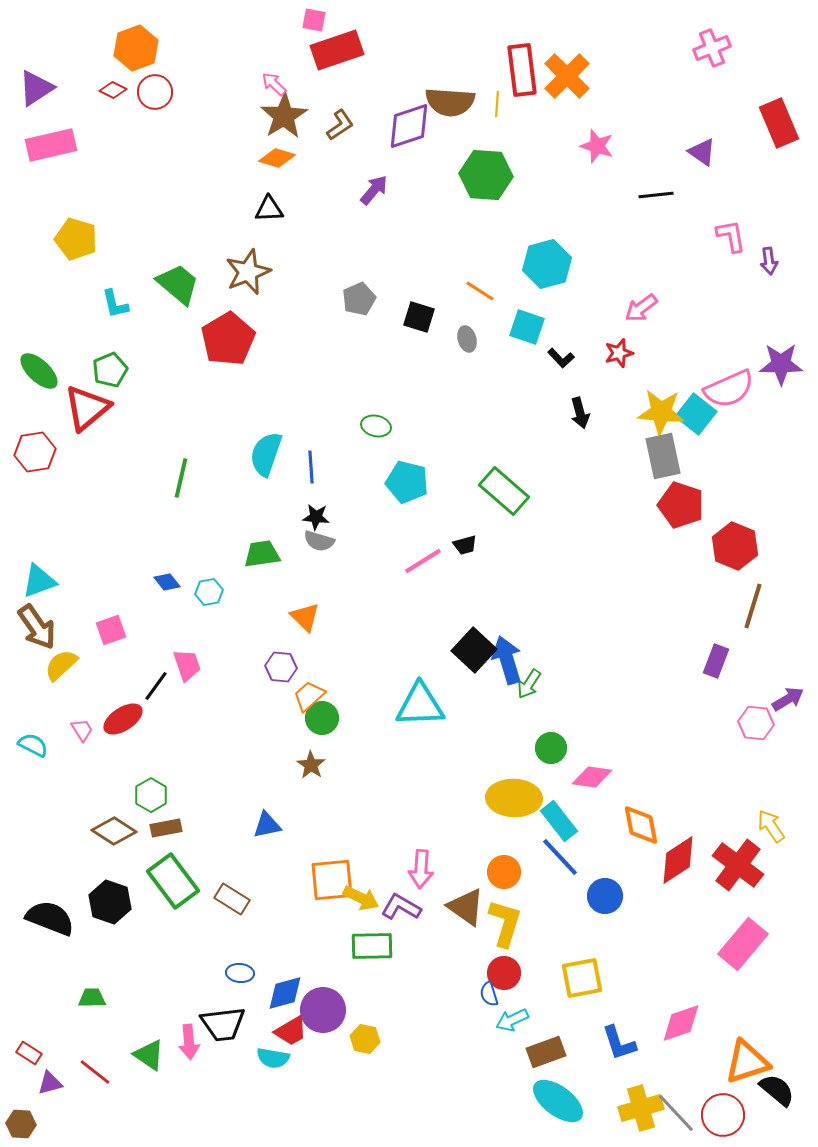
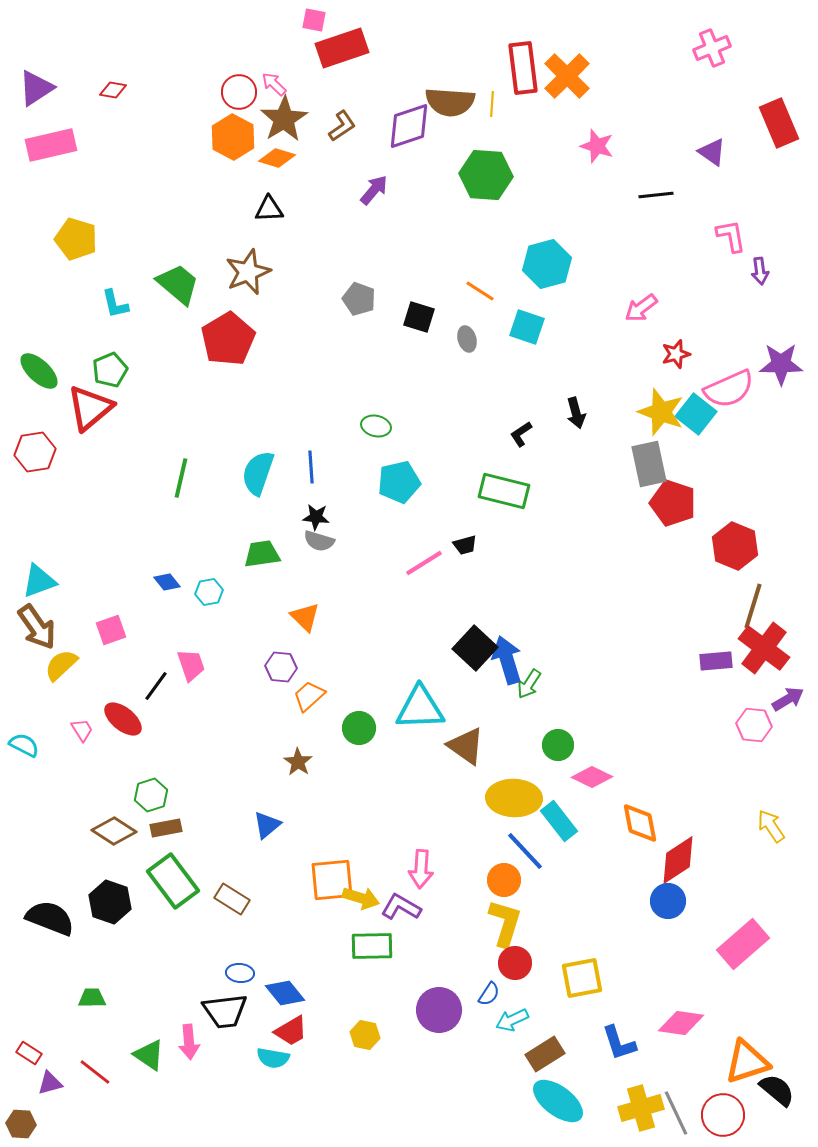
orange hexagon at (136, 48): moved 97 px right, 89 px down; rotated 12 degrees counterclockwise
red rectangle at (337, 50): moved 5 px right, 2 px up
red rectangle at (522, 70): moved 1 px right, 2 px up
red diamond at (113, 90): rotated 16 degrees counterclockwise
red circle at (155, 92): moved 84 px right
yellow line at (497, 104): moved 5 px left
brown star at (284, 116): moved 3 px down
brown L-shape at (340, 125): moved 2 px right, 1 px down
purple triangle at (702, 152): moved 10 px right
purple arrow at (769, 261): moved 9 px left, 10 px down
gray pentagon at (359, 299): rotated 28 degrees counterclockwise
red star at (619, 353): moved 57 px right, 1 px down
black L-shape at (561, 358): moved 40 px left, 76 px down; rotated 100 degrees clockwise
red triangle at (87, 408): moved 3 px right
yellow star at (661, 412): rotated 15 degrees clockwise
black arrow at (580, 413): moved 4 px left
cyan semicircle at (266, 454): moved 8 px left, 19 px down
gray rectangle at (663, 456): moved 14 px left, 8 px down
cyan pentagon at (407, 482): moved 8 px left; rotated 27 degrees counterclockwise
green rectangle at (504, 491): rotated 27 degrees counterclockwise
red pentagon at (681, 505): moved 8 px left, 2 px up
pink line at (423, 561): moved 1 px right, 2 px down
black square at (474, 650): moved 1 px right, 2 px up
purple rectangle at (716, 661): rotated 64 degrees clockwise
pink trapezoid at (187, 665): moved 4 px right
cyan triangle at (420, 705): moved 3 px down
green circle at (322, 718): moved 37 px right, 10 px down
red ellipse at (123, 719): rotated 72 degrees clockwise
pink hexagon at (756, 723): moved 2 px left, 2 px down
cyan semicircle at (33, 745): moved 9 px left
green circle at (551, 748): moved 7 px right, 3 px up
brown star at (311, 765): moved 13 px left, 3 px up
pink diamond at (592, 777): rotated 18 degrees clockwise
green hexagon at (151, 795): rotated 12 degrees clockwise
blue triangle at (267, 825): rotated 28 degrees counterclockwise
orange diamond at (641, 825): moved 1 px left, 2 px up
blue line at (560, 857): moved 35 px left, 6 px up
red cross at (738, 865): moved 26 px right, 217 px up
orange circle at (504, 872): moved 8 px down
blue circle at (605, 896): moved 63 px right, 5 px down
yellow arrow at (361, 898): rotated 9 degrees counterclockwise
brown triangle at (466, 907): moved 161 px up
pink rectangle at (743, 944): rotated 9 degrees clockwise
red circle at (504, 973): moved 11 px right, 10 px up
blue diamond at (285, 993): rotated 66 degrees clockwise
blue semicircle at (489, 994): rotated 130 degrees counterclockwise
purple circle at (323, 1010): moved 116 px right
pink diamond at (681, 1023): rotated 27 degrees clockwise
black trapezoid at (223, 1024): moved 2 px right, 13 px up
yellow hexagon at (365, 1039): moved 4 px up
brown rectangle at (546, 1052): moved 1 px left, 2 px down; rotated 12 degrees counterclockwise
gray line at (676, 1113): rotated 18 degrees clockwise
